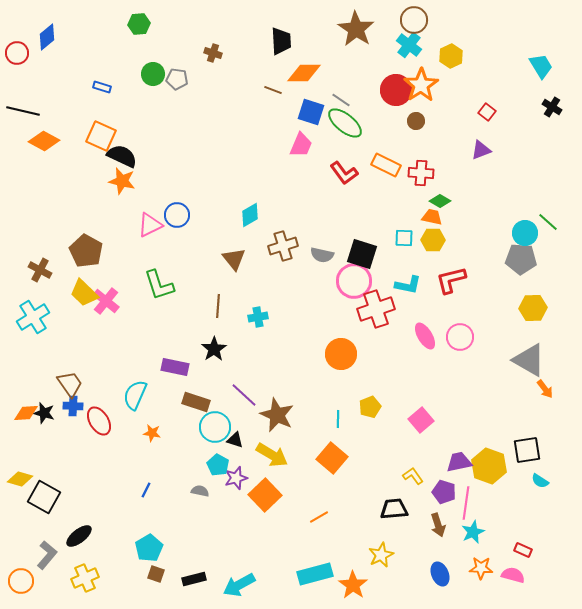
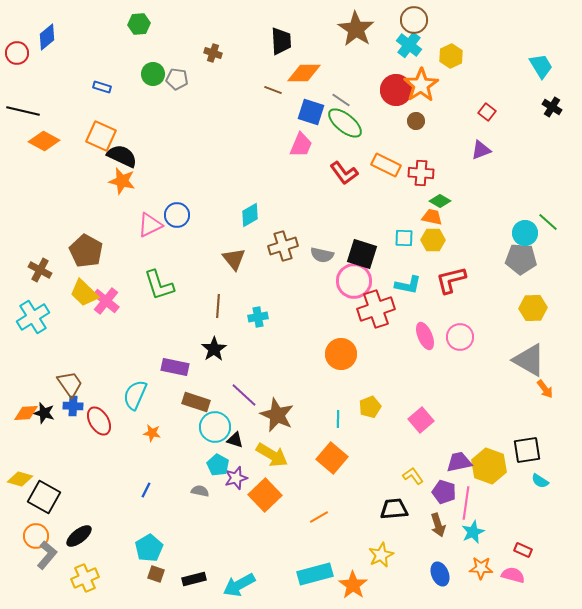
pink ellipse at (425, 336): rotated 8 degrees clockwise
orange circle at (21, 581): moved 15 px right, 45 px up
